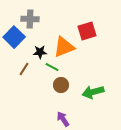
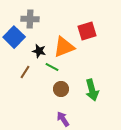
black star: moved 1 px left, 1 px up; rotated 16 degrees clockwise
brown line: moved 1 px right, 3 px down
brown circle: moved 4 px down
green arrow: moved 1 px left, 2 px up; rotated 90 degrees counterclockwise
